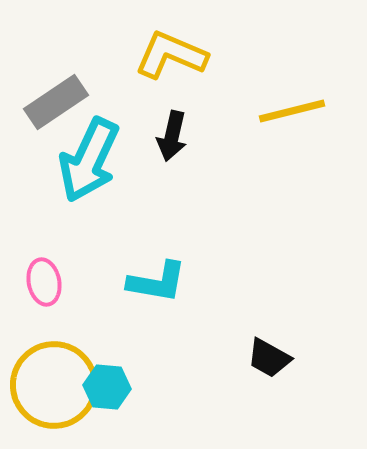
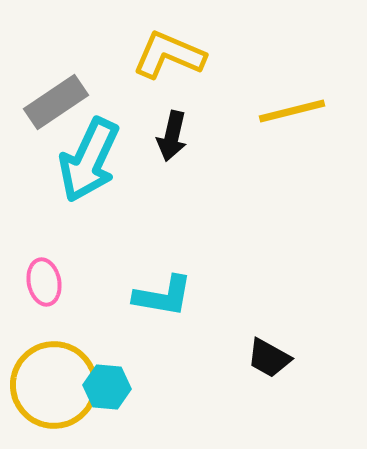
yellow L-shape: moved 2 px left
cyan L-shape: moved 6 px right, 14 px down
